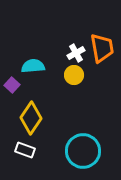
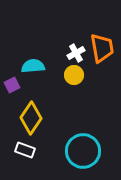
purple square: rotated 21 degrees clockwise
